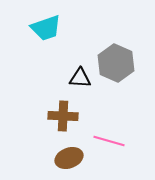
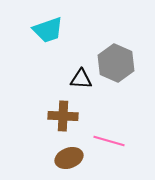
cyan trapezoid: moved 2 px right, 2 px down
black triangle: moved 1 px right, 1 px down
